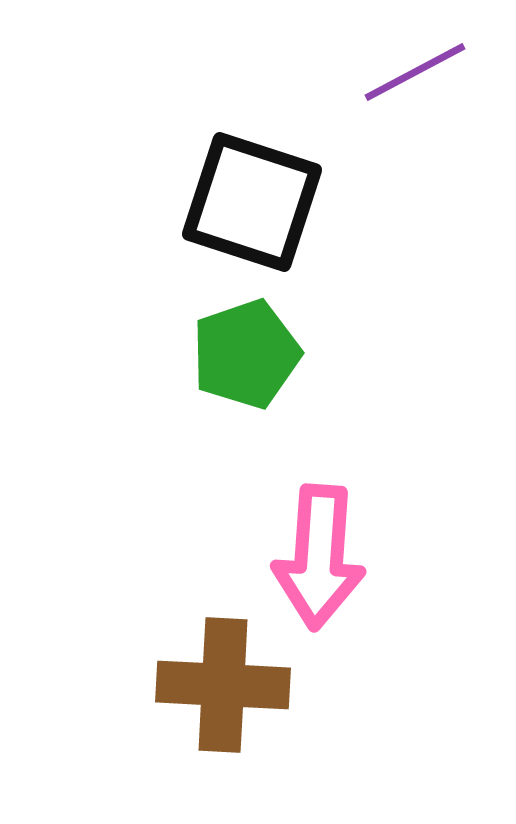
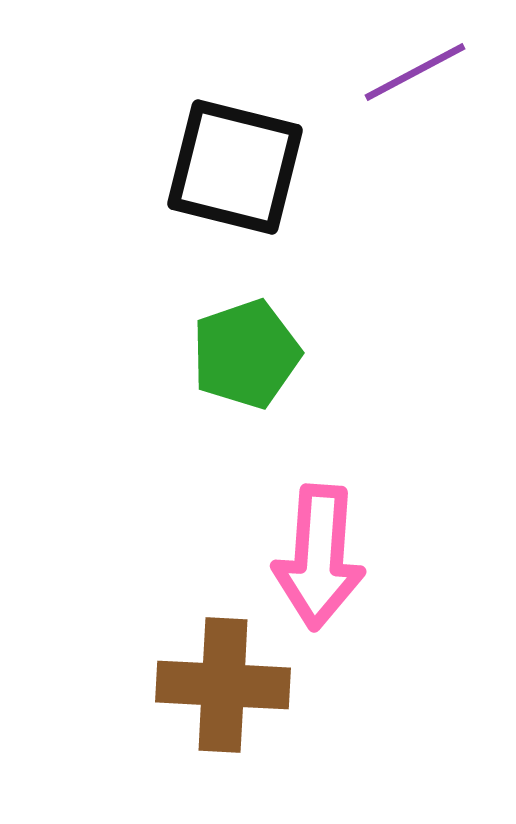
black square: moved 17 px left, 35 px up; rotated 4 degrees counterclockwise
